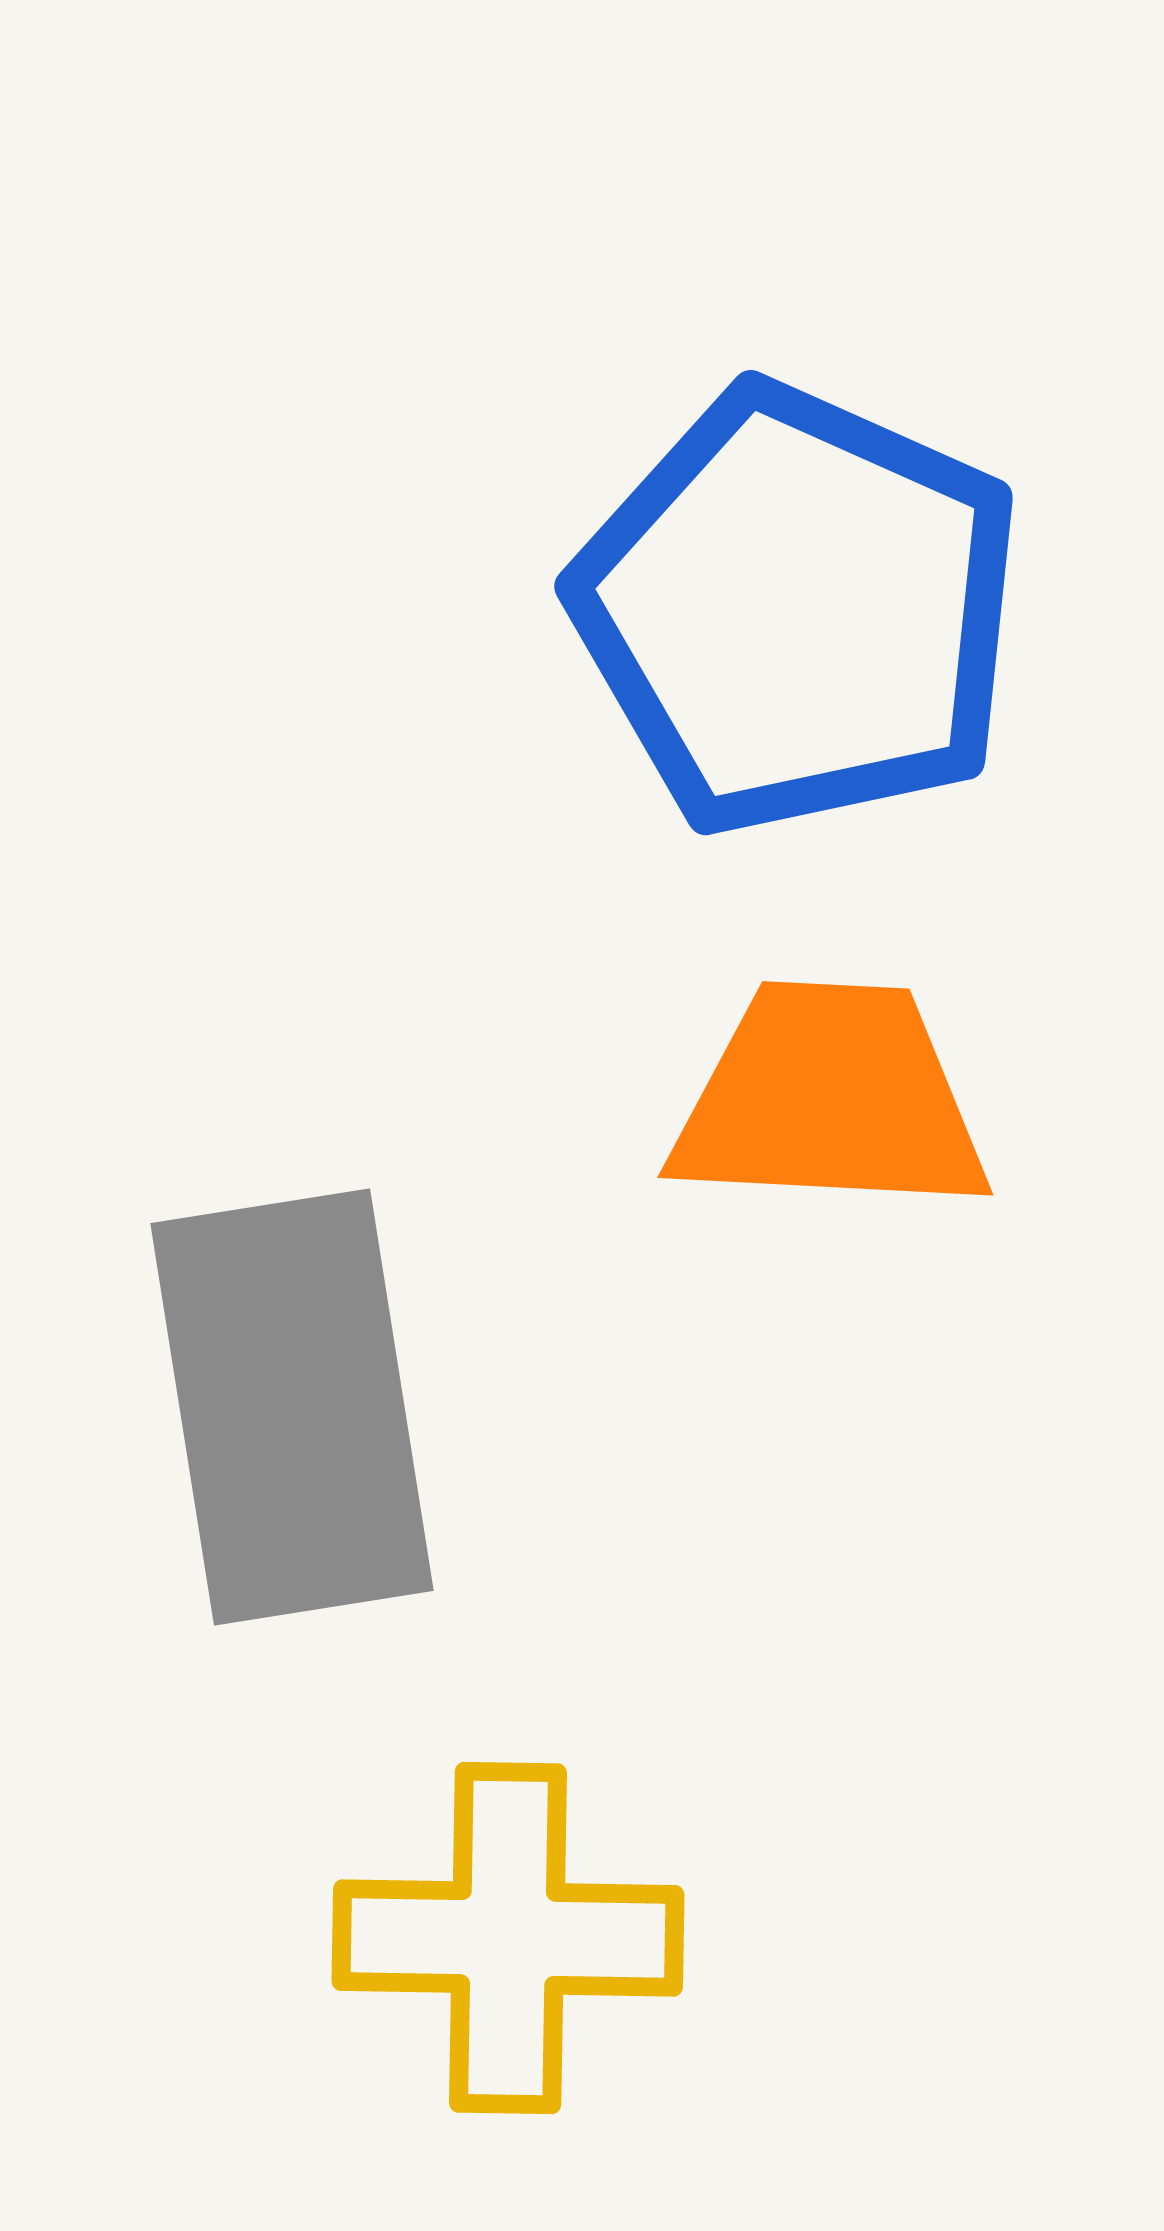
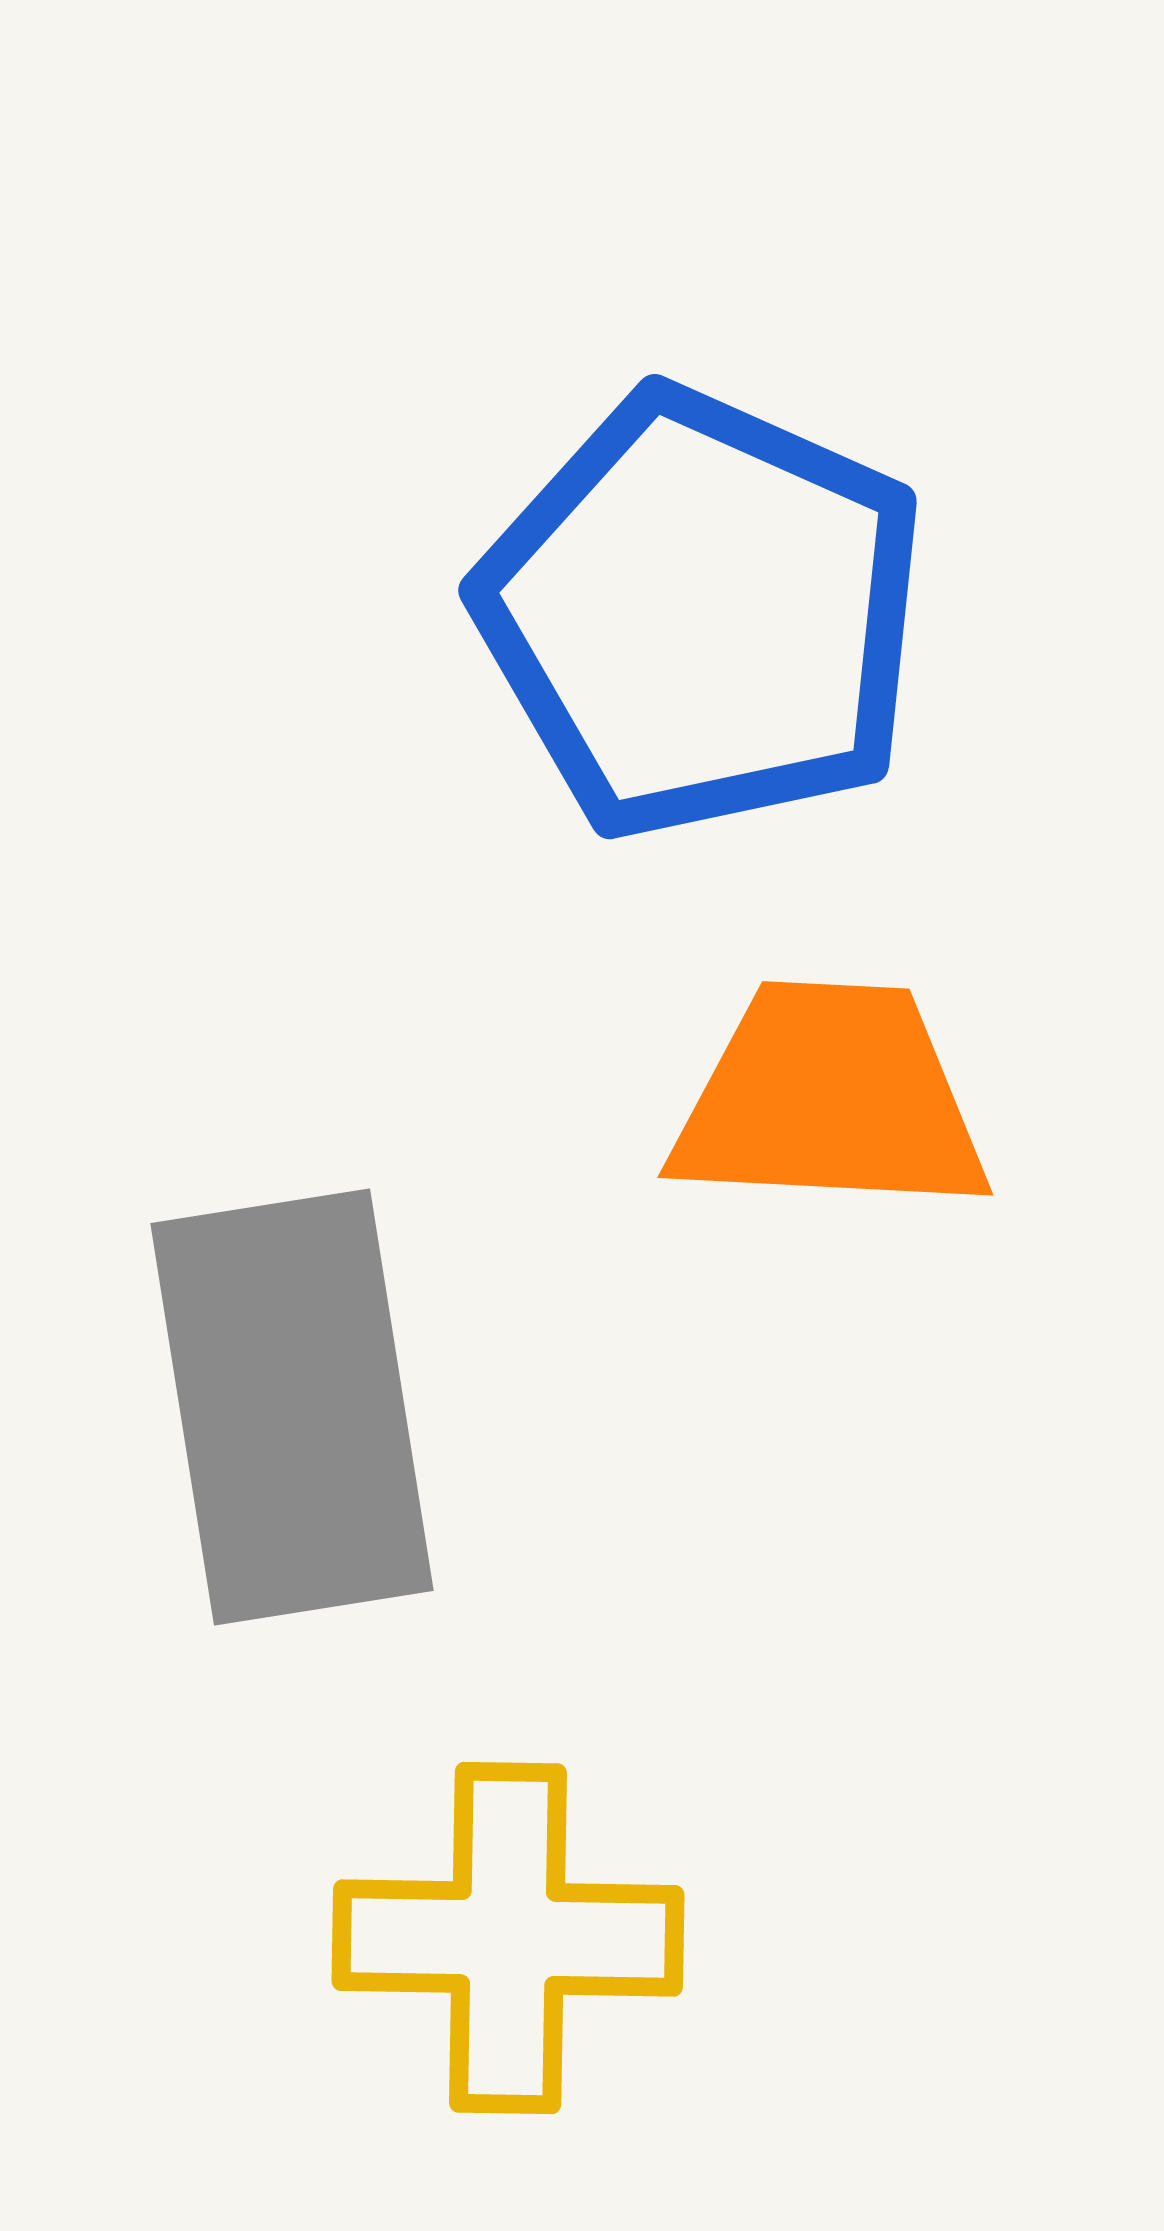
blue pentagon: moved 96 px left, 4 px down
